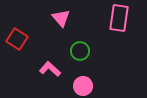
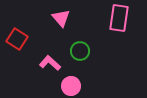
pink L-shape: moved 6 px up
pink circle: moved 12 px left
